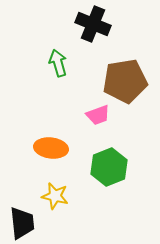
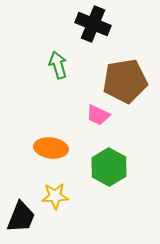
green arrow: moved 2 px down
pink trapezoid: rotated 45 degrees clockwise
green hexagon: rotated 9 degrees counterclockwise
yellow star: rotated 16 degrees counterclockwise
black trapezoid: moved 1 px left, 6 px up; rotated 28 degrees clockwise
